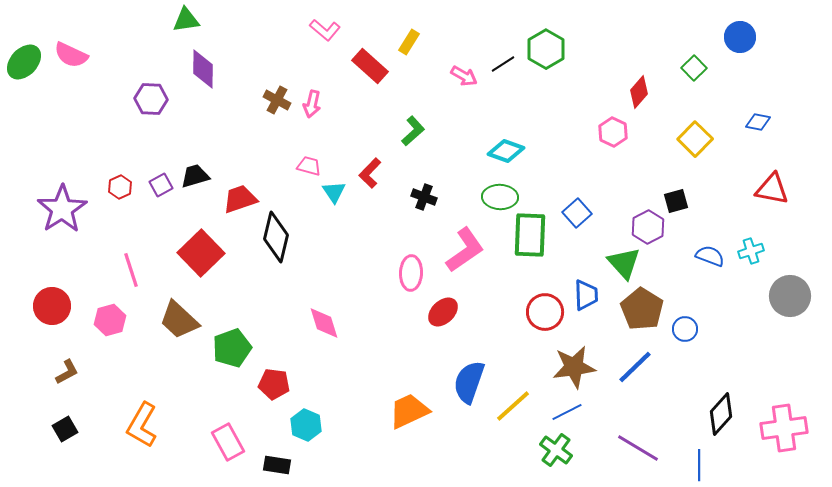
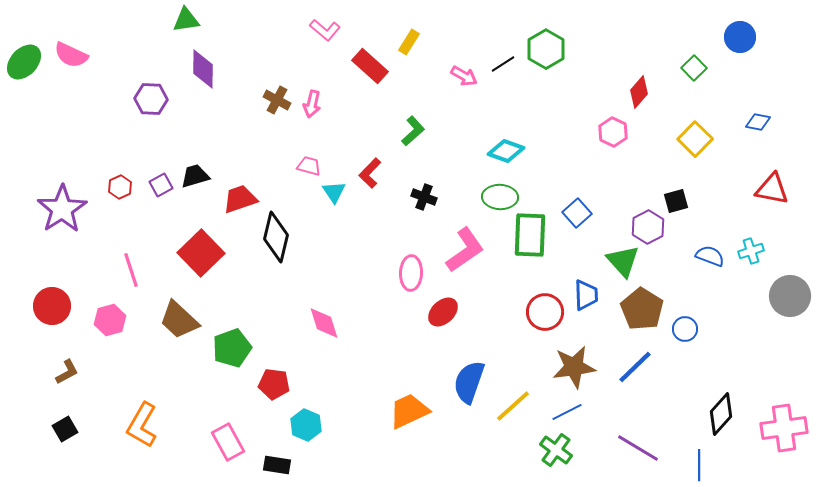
green triangle at (624, 263): moved 1 px left, 2 px up
